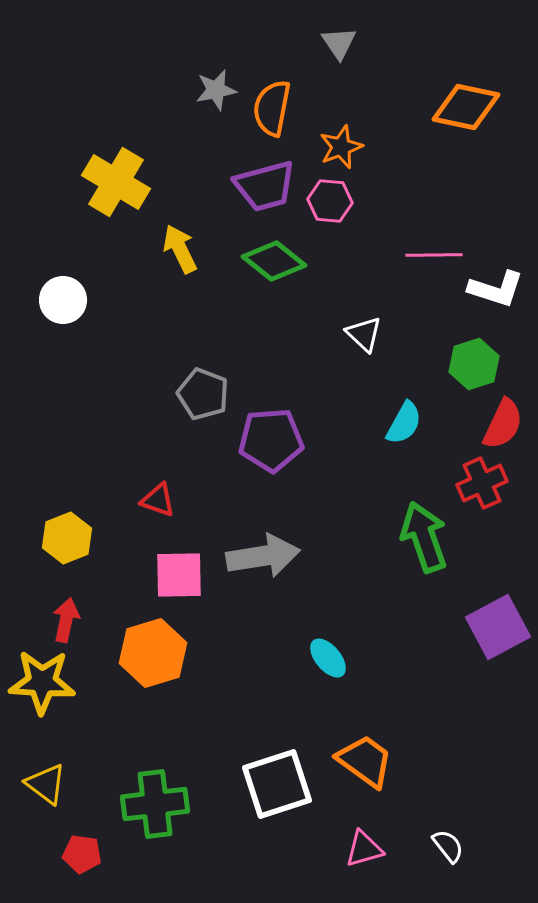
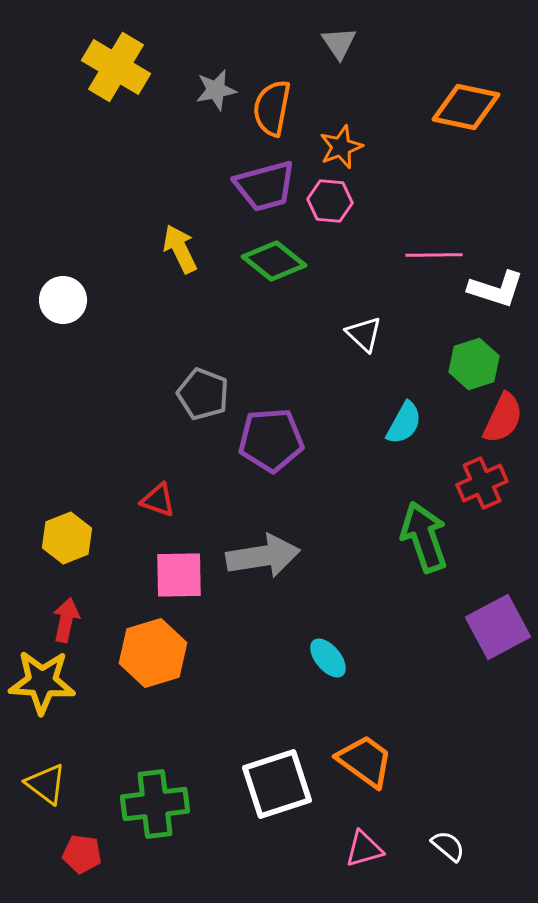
yellow cross: moved 115 px up
red semicircle: moved 6 px up
white semicircle: rotated 12 degrees counterclockwise
